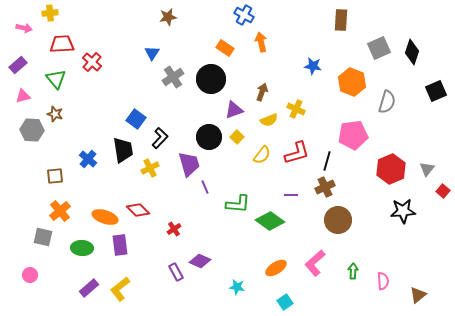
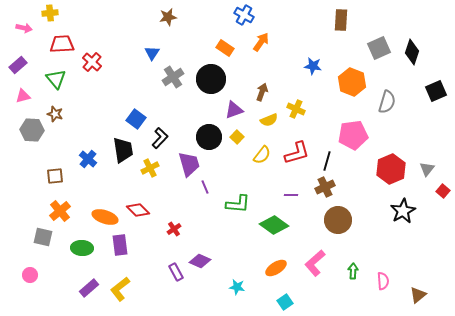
orange arrow at (261, 42): rotated 48 degrees clockwise
black star at (403, 211): rotated 25 degrees counterclockwise
green diamond at (270, 221): moved 4 px right, 4 px down
